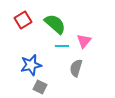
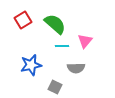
pink triangle: moved 1 px right
gray semicircle: rotated 108 degrees counterclockwise
gray square: moved 15 px right
